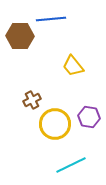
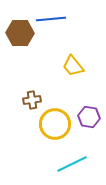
brown hexagon: moved 3 px up
brown cross: rotated 18 degrees clockwise
cyan line: moved 1 px right, 1 px up
